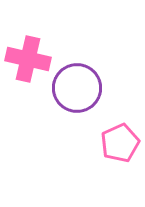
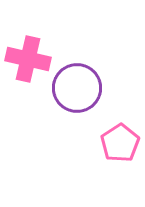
pink pentagon: rotated 9 degrees counterclockwise
